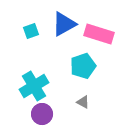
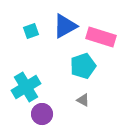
blue triangle: moved 1 px right, 2 px down
pink rectangle: moved 2 px right, 3 px down
cyan cross: moved 8 px left, 1 px down
gray triangle: moved 2 px up
